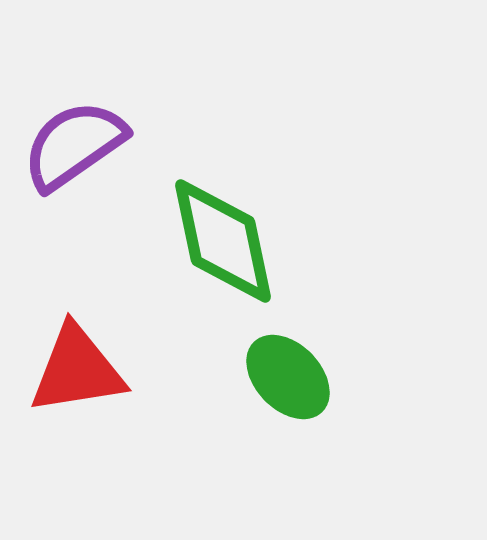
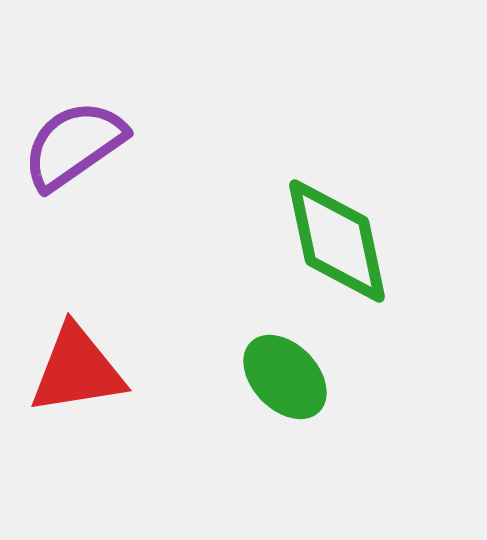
green diamond: moved 114 px right
green ellipse: moved 3 px left
